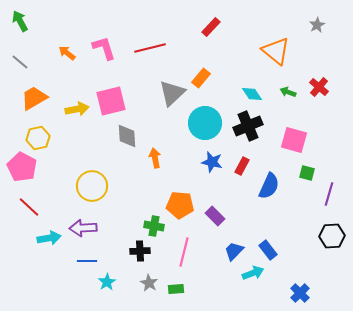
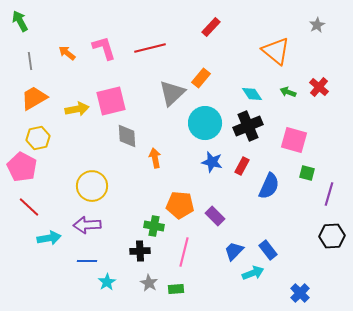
gray line at (20, 62): moved 10 px right, 1 px up; rotated 42 degrees clockwise
purple arrow at (83, 228): moved 4 px right, 3 px up
